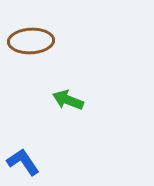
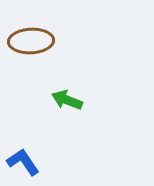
green arrow: moved 1 px left
